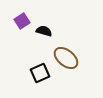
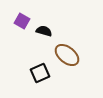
purple square: rotated 28 degrees counterclockwise
brown ellipse: moved 1 px right, 3 px up
